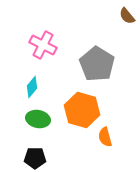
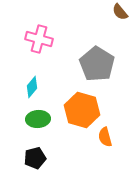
brown semicircle: moved 7 px left, 4 px up
pink cross: moved 4 px left, 6 px up; rotated 12 degrees counterclockwise
green ellipse: rotated 15 degrees counterclockwise
black pentagon: rotated 15 degrees counterclockwise
